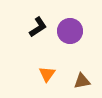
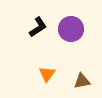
purple circle: moved 1 px right, 2 px up
